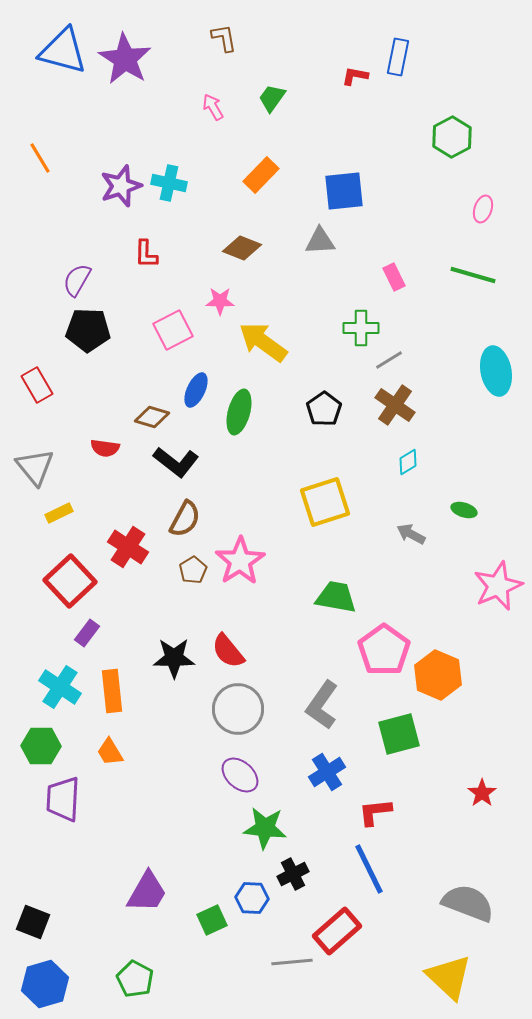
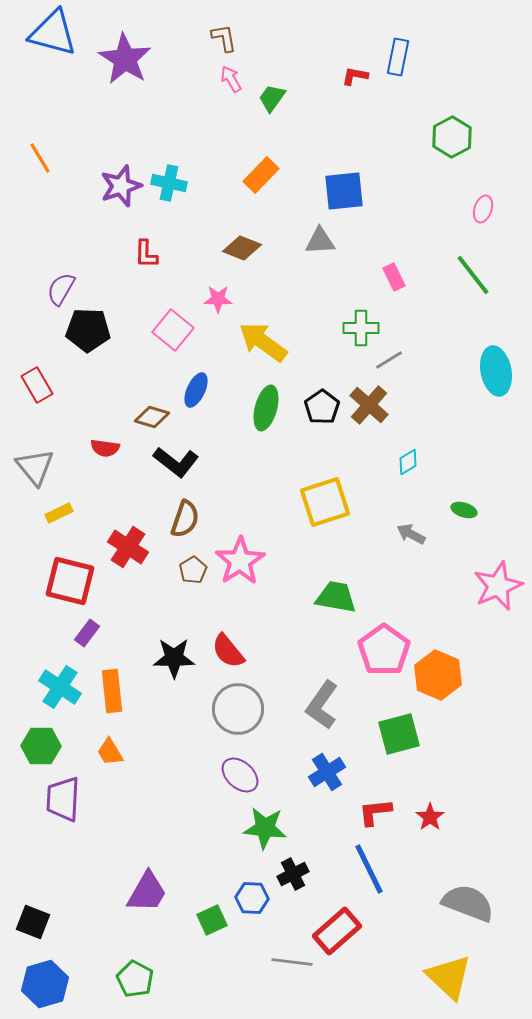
blue triangle at (63, 51): moved 10 px left, 18 px up
pink arrow at (213, 107): moved 18 px right, 28 px up
green line at (473, 275): rotated 36 degrees clockwise
purple semicircle at (77, 280): moved 16 px left, 9 px down
pink star at (220, 301): moved 2 px left, 2 px up
pink square at (173, 330): rotated 24 degrees counterclockwise
brown cross at (395, 405): moved 26 px left; rotated 6 degrees clockwise
black pentagon at (324, 409): moved 2 px left, 2 px up
green ellipse at (239, 412): moved 27 px right, 4 px up
brown semicircle at (185, 519): rotated 9 degrees counterclockwise
red square at (70, 581): rotated 33 degrees counterclockwise
red star at (482, 793): moved 52 px left, 24 px down
gray line at (292, 962): rotated 12 degrees clockwise
